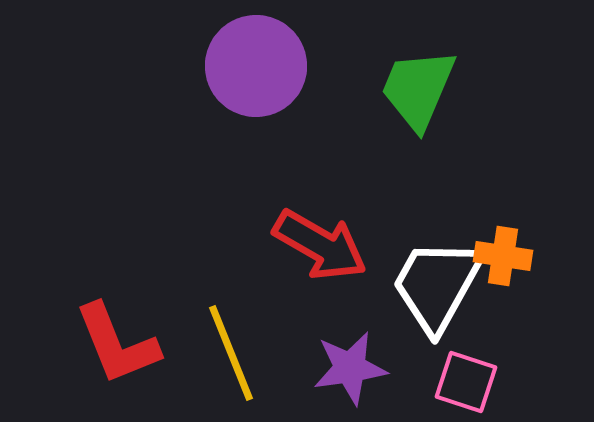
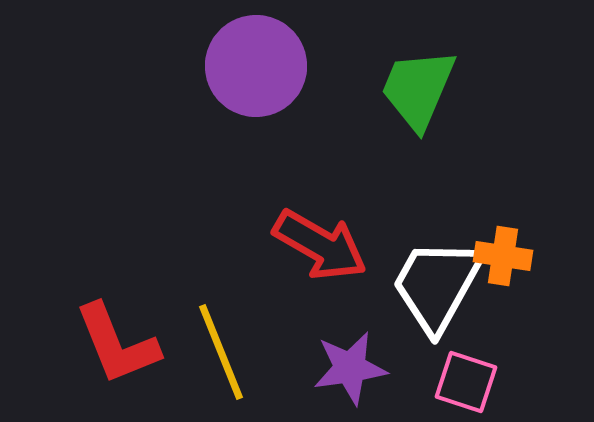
yellow line: moved 10 px left, 1 px up
